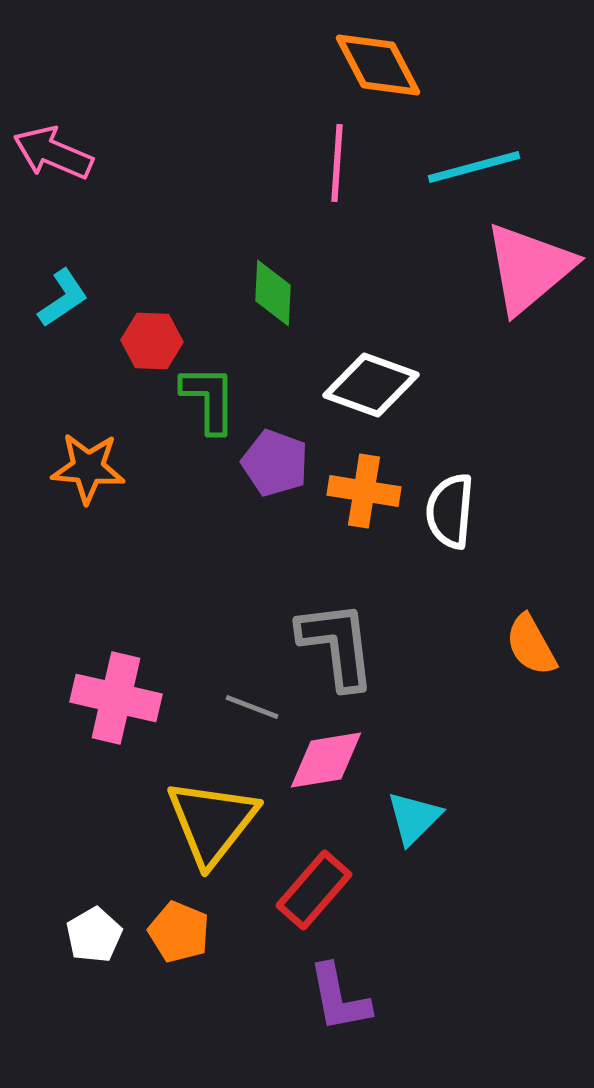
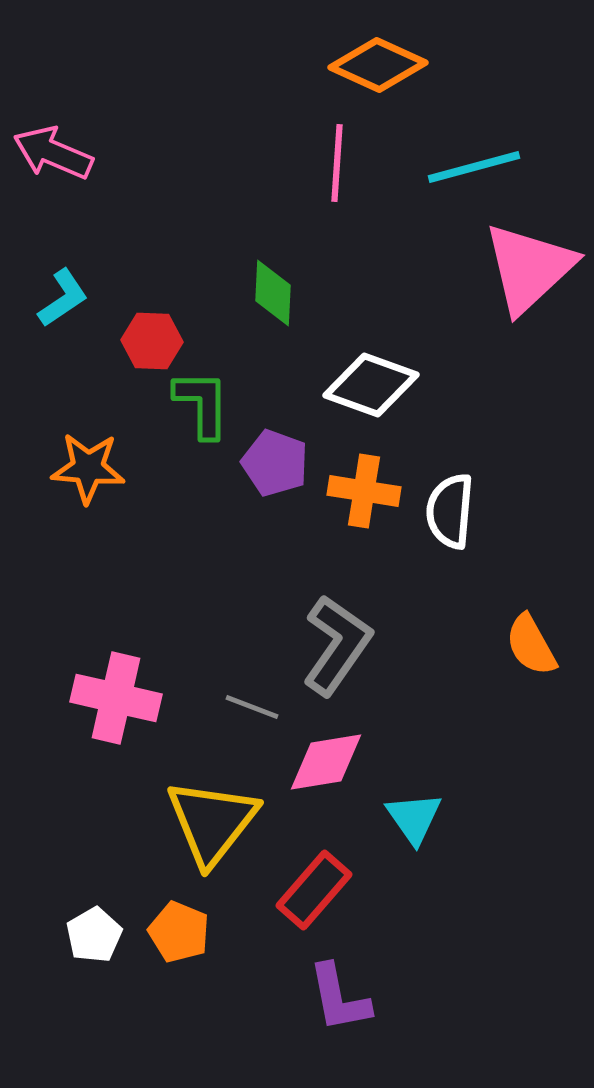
orange diamond: rotated 38 degrees counterclockwise
pink triangle: rotated 3 degrees counterclockwise
green L-shape: moved 7 px left, 5 px down
gray L-shape: rotated 42 degrees clockwise
pink diamond: moved 2 px down
cyan triangle: rotated 20 degrees counterclockwise
